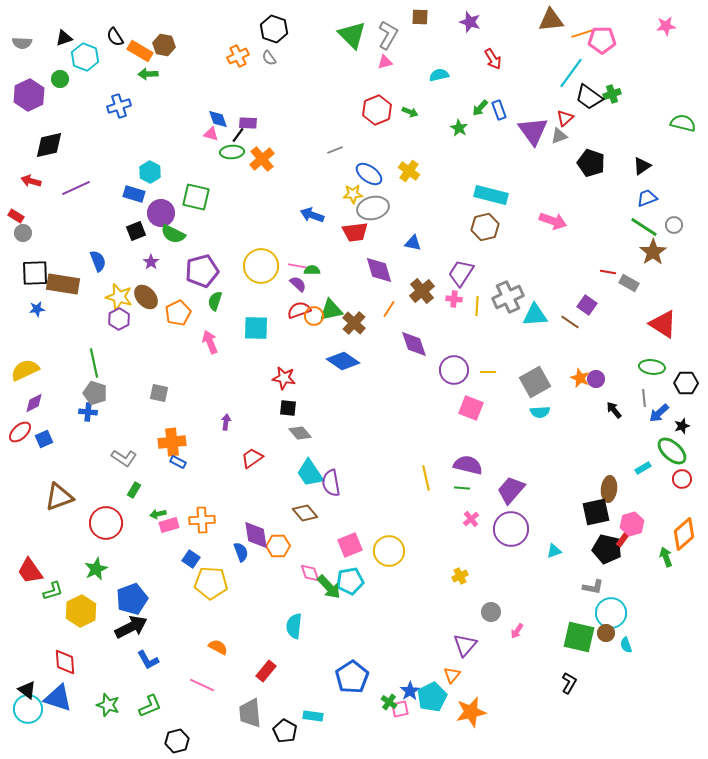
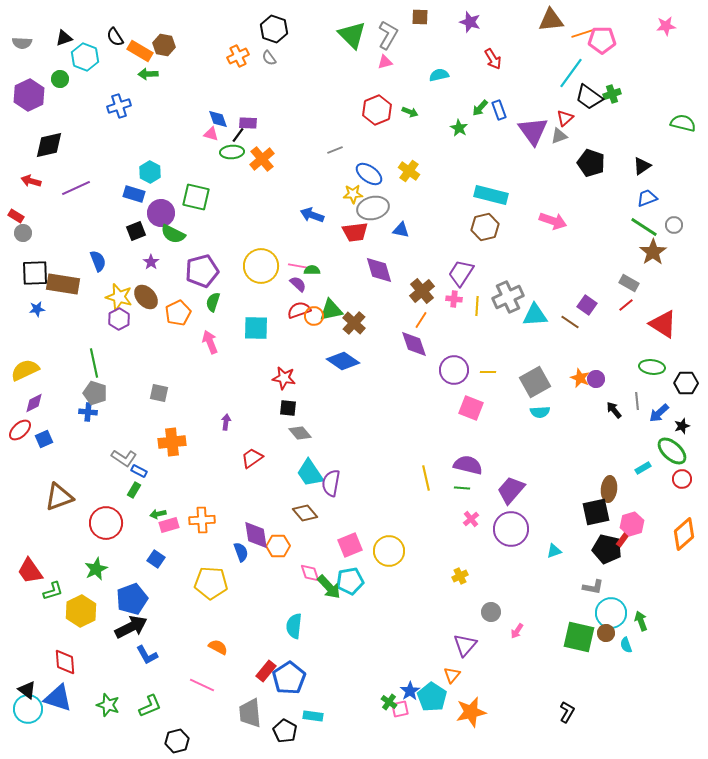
blue triangle at (413, 243): moved 12 px left, 13 px up
red line at (608, 272): moved 18 px right, 33 px down; rotated 49 degrees counterclockwise
green semicircle at (215, 301): moved 2 px left, 1 px down
orange line at (389, 309): moved 32 px right, 11 px down
gray line at (644, 398): moved 7 px left, 3 px down
red ellipse at (20, 432): moved 2 px up
blue rectangle at (178, 462): moved 39 px left, 9 px down
purple semicircle at (331, 483): rotated 20 degrees clockwise
green arrow at (666, 557): moved 25 px left, 64 px down
blue square at (191, 559): moved 35 px left
blue L-shape at (148, 660): moved 1 px left, 5 px up
blue pentagon at (352, 677): moved 63 px left, 1 px down
black L-shape at (569, 683): moved 2 px left, 29 px down
cyan pentagon at (432, 697): rotated 12 degrees counterclockwise
